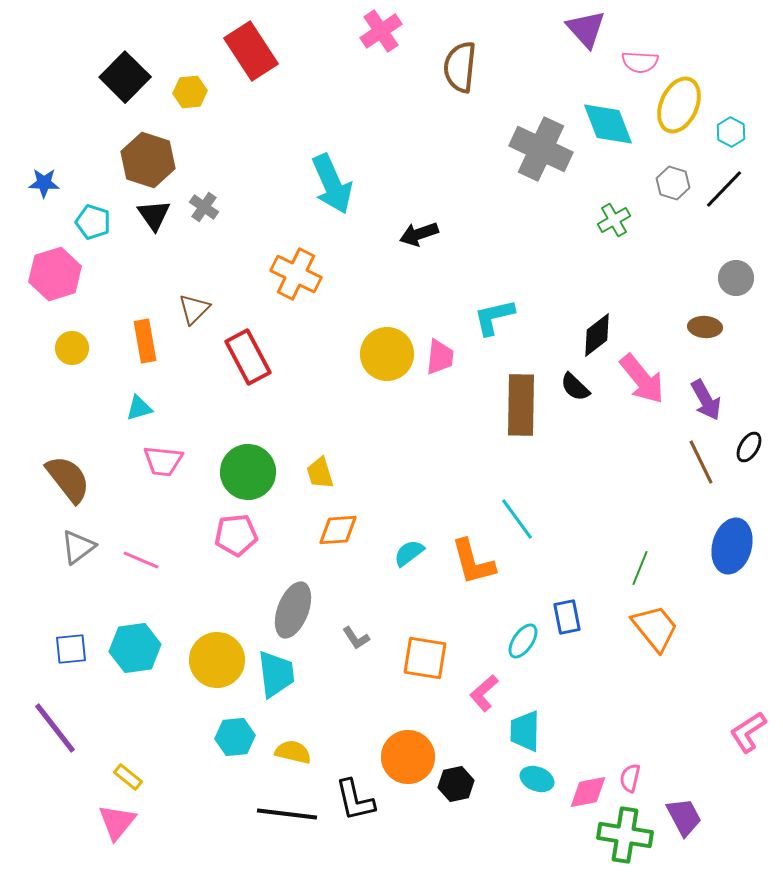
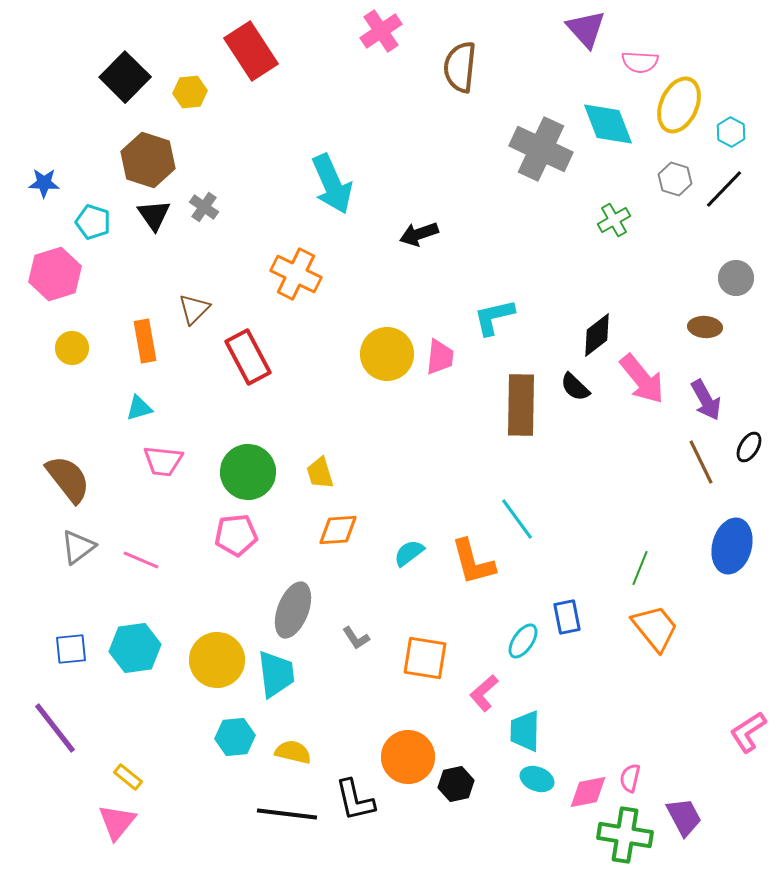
gray hexagon at (673, 183): moved 2 px right, 4 px up
